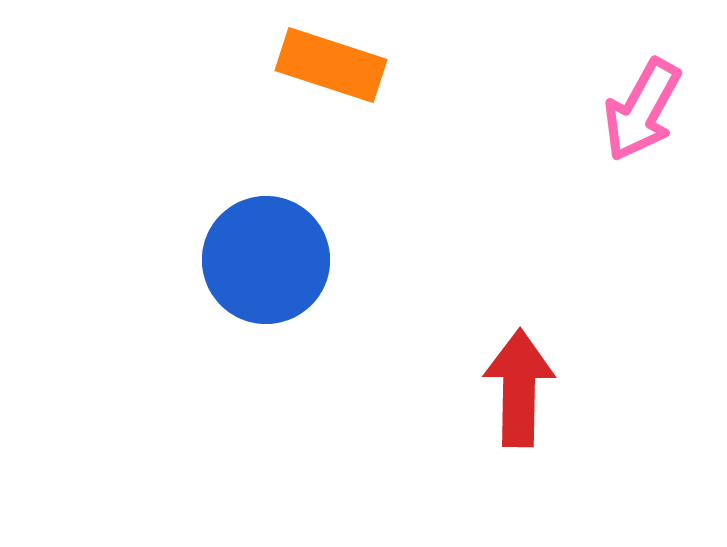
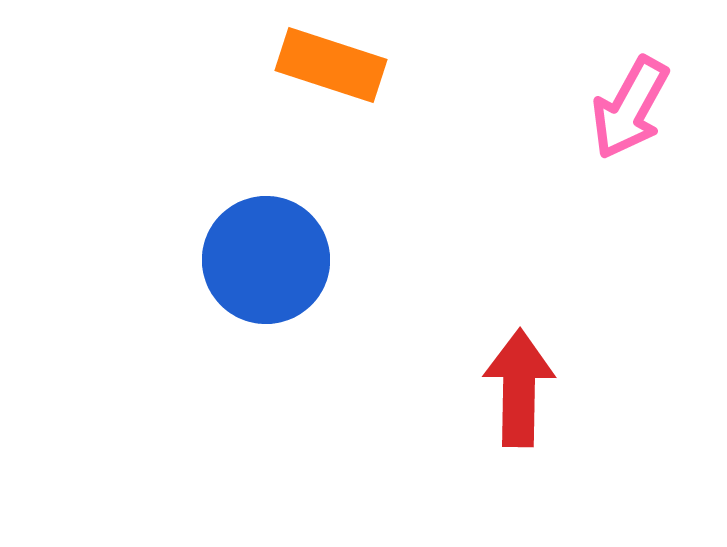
pink arrow: moved 12 px left, 2 px up
